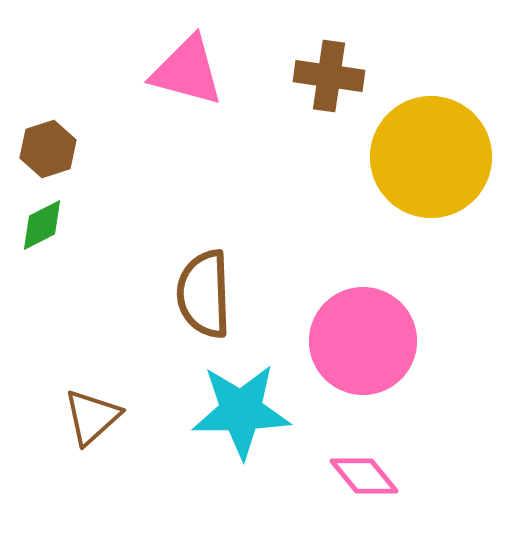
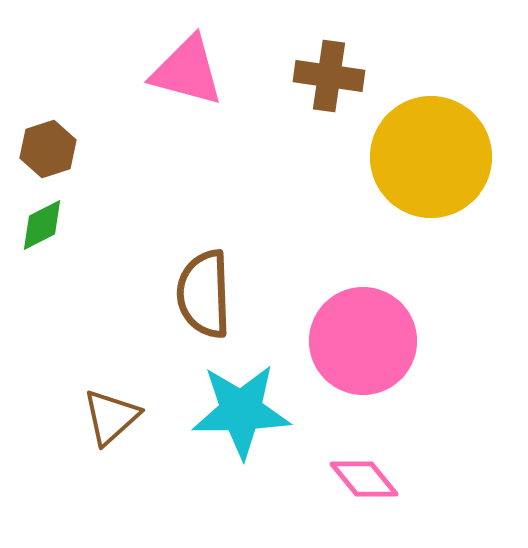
brown triangle: moved 19 px right
pink diamond: moved 3 px down
